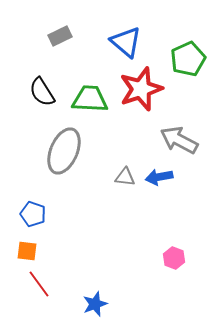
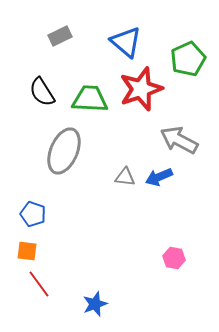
blue arrow: rotated 12 degrees counterclockwise
pink hexagon: rotated 10 degrees counterclockwise
